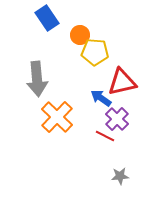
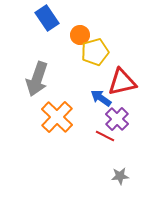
yellow pentagon: rotated 20 degrees counterclockwise
gray arrow: rotated 24 degrees clockwise
